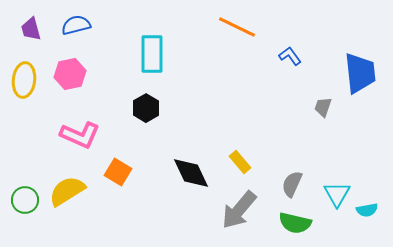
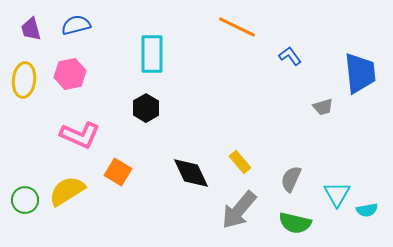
gray trapezoid: rotated 125 degrees counterclockwise
gray semicircle: moved 1 px left, 5 px up
